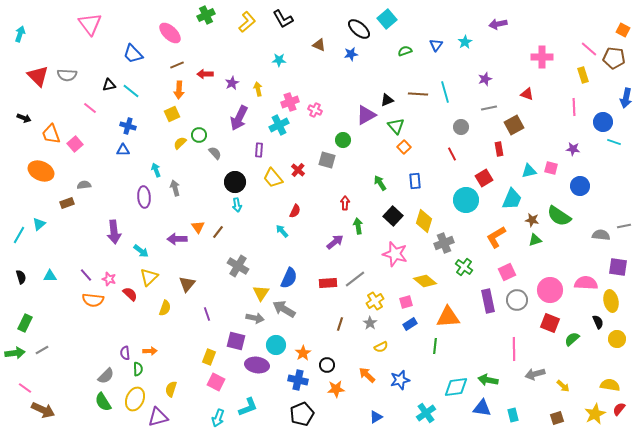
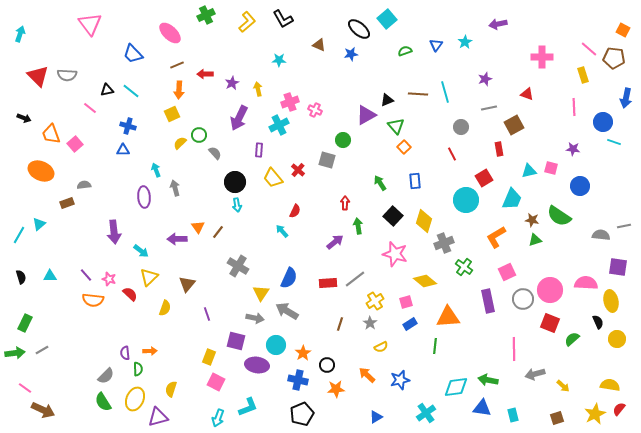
black triangle at (109, 85): moved 2 px left, 5 px down
gray circle at (517, 300): moved 6 px right, 1 px up
gray arrow at (284, 309): moved 3 px right, 2 px down
